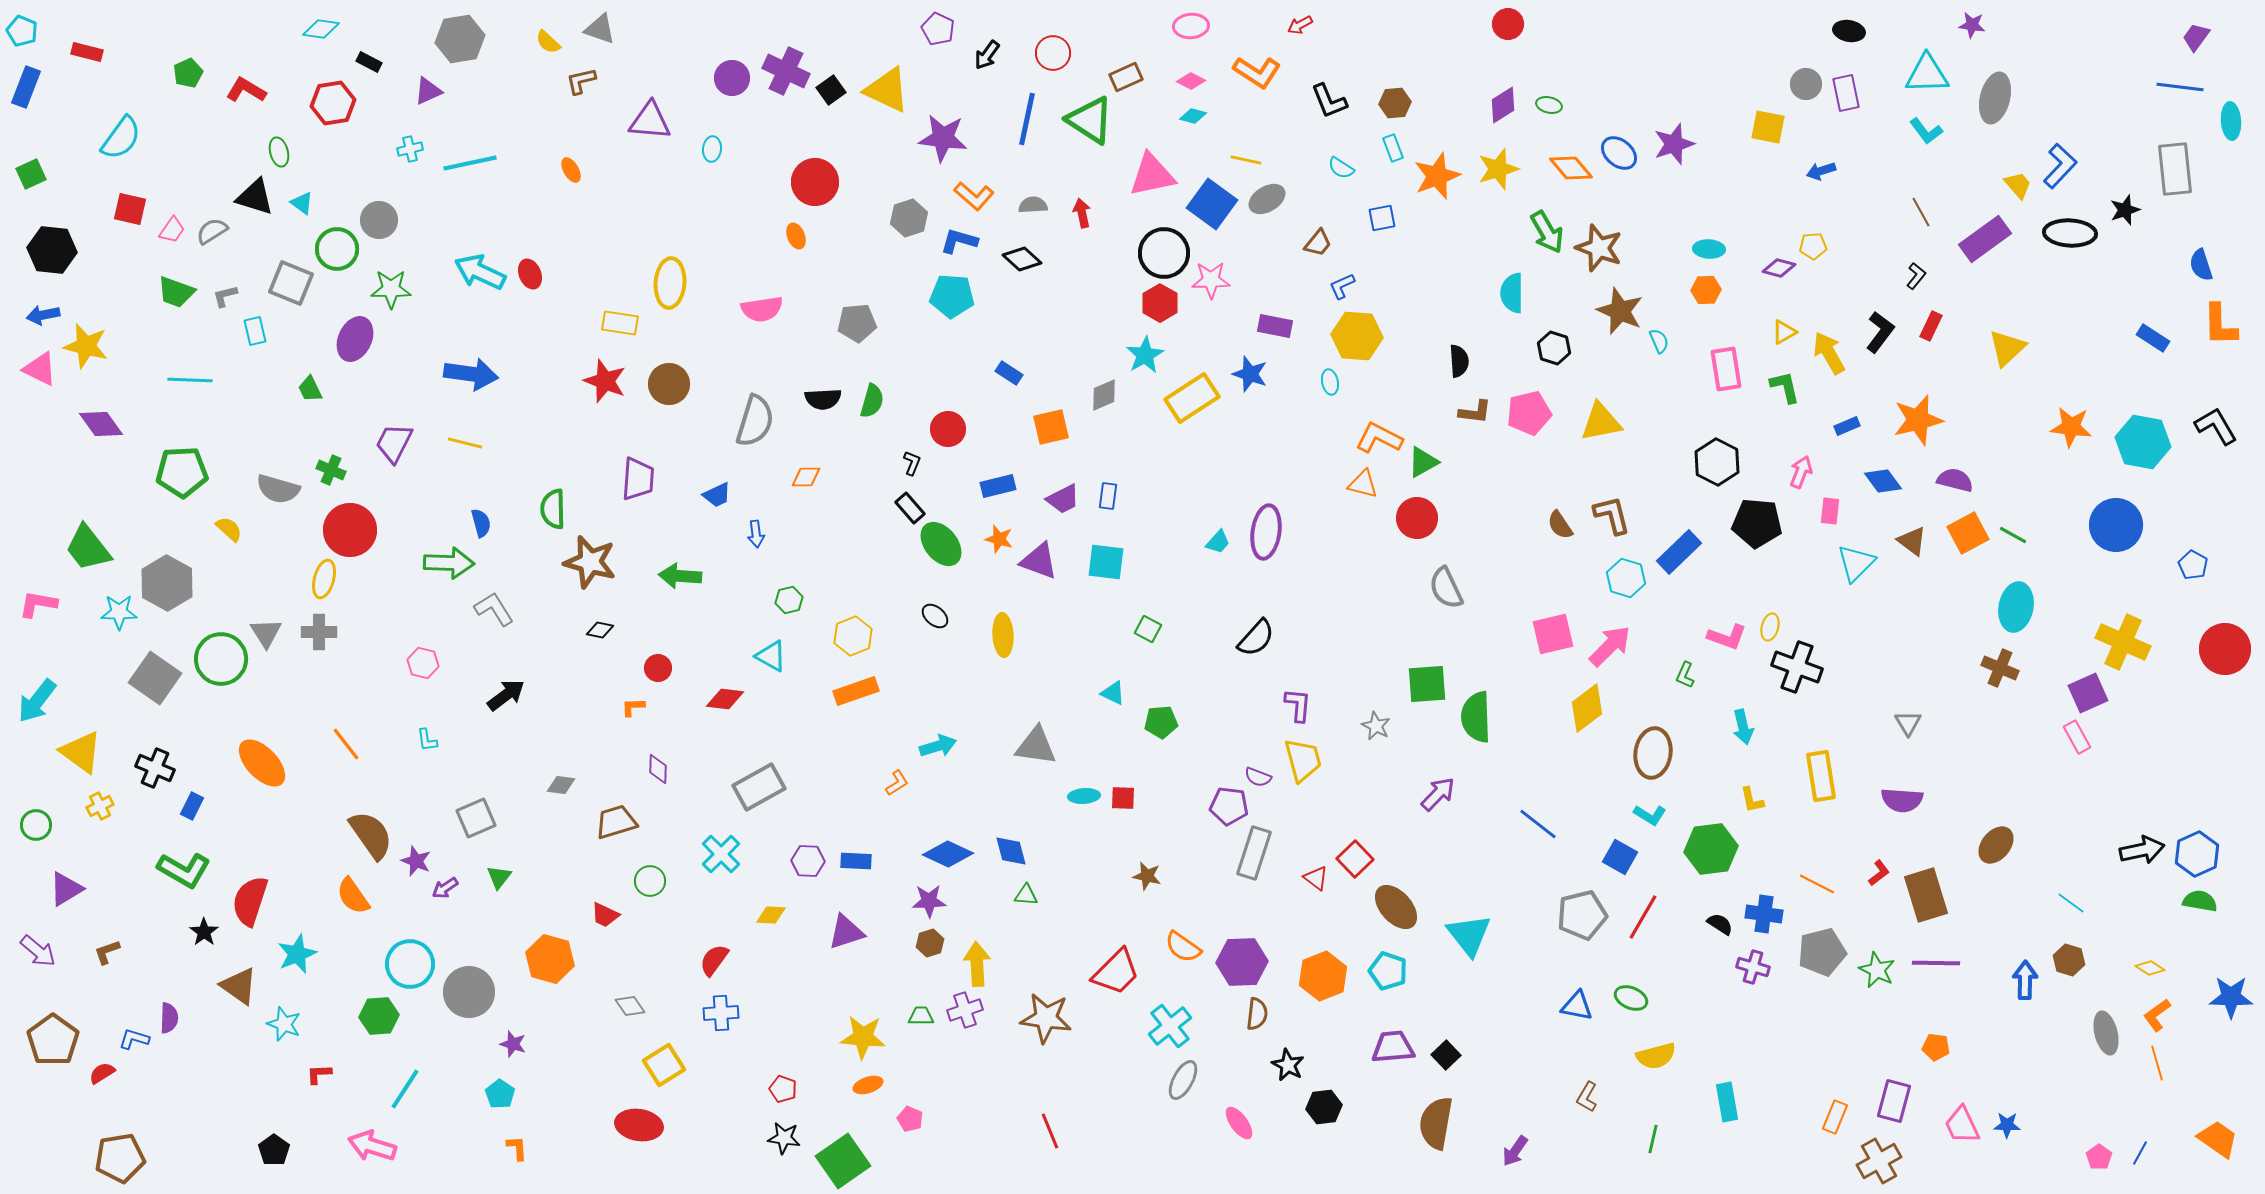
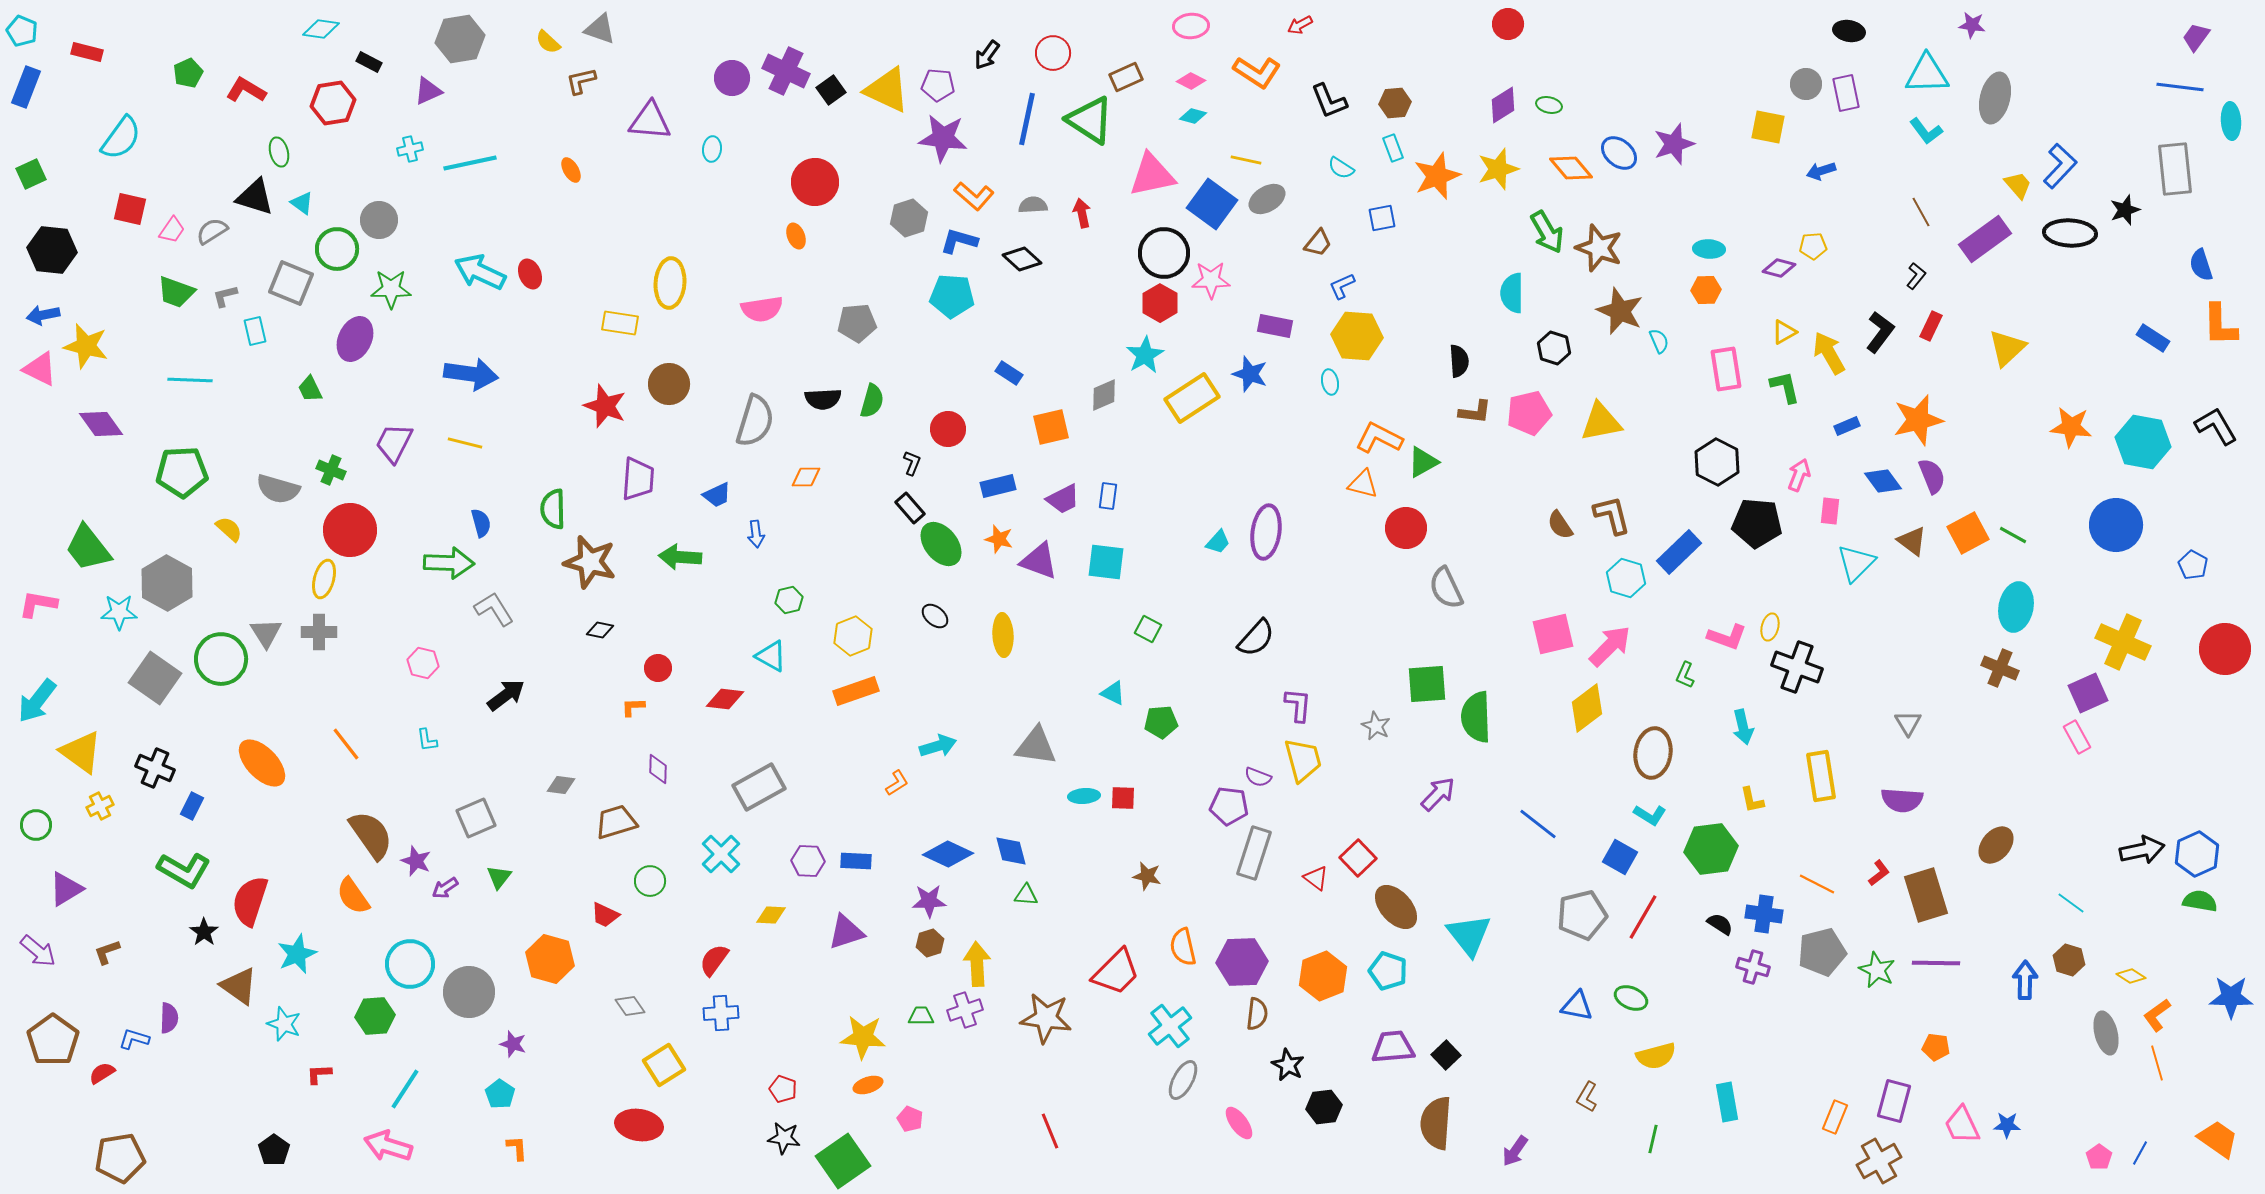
purple pentagon at (938, 29): moved 56 px down; rotated 20 degrees counterclockwise
red star at (605, 381): moved 25 px down
pink arrow at (1801, 472): moved 2 px left, 3 px down
purple semicircle at (1955, 480): moved 23 px left, 4 px up; rotated 54 degrees clockwise
red circle at (1417, 518): moved 11 px left, 10 px down
green arrow at (680, 576): moved 19 px up
red square at (1355, 859): moved 3 px right, 1 px up
orange semicircle at (1183, 947): rotated 42 degrees clockwise
yellow diamond at (2150, 968): moved 19 px left, 8 px down
green hexagon at (379, 1016): moved 4 px left
brown semicircle at (1436, 1123): rotated 6 degrees counterclockwise
pink arrow at (372, 1146): moved 16 px right
